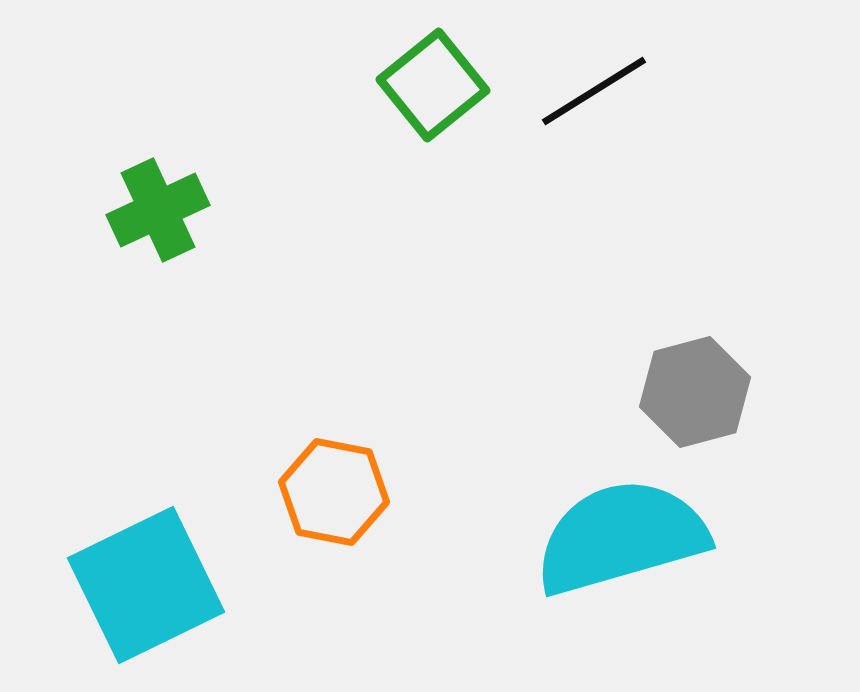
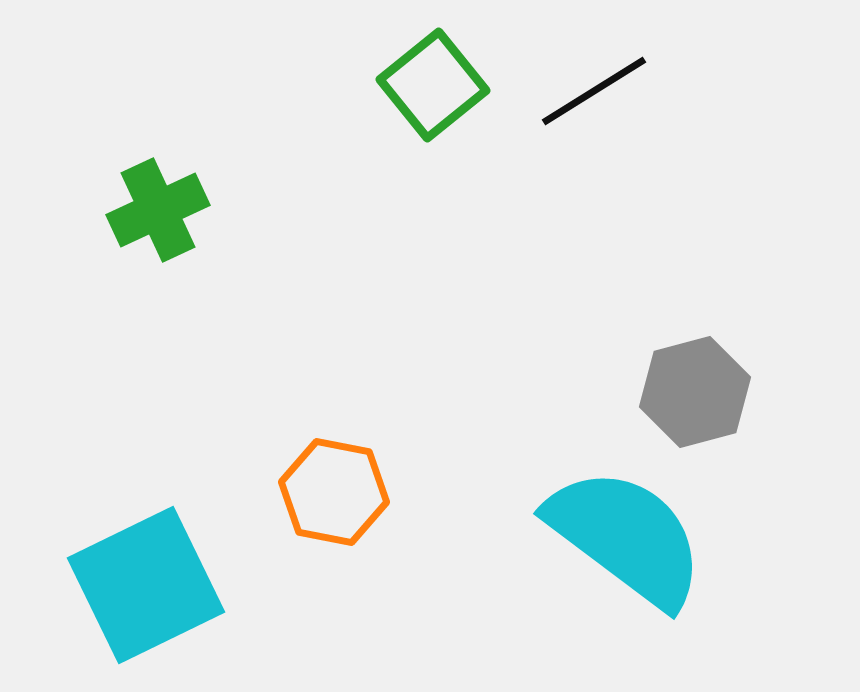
cyan semicircle: moved 5 px right; rotated 53 degrees clockwise
